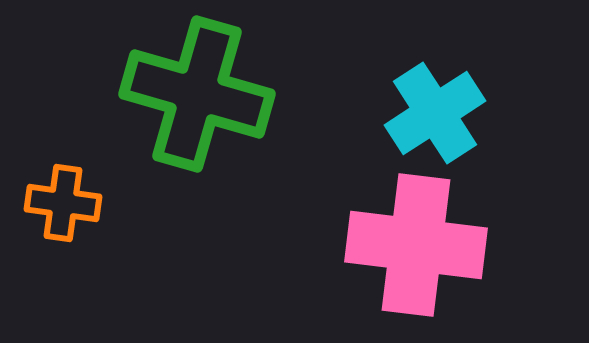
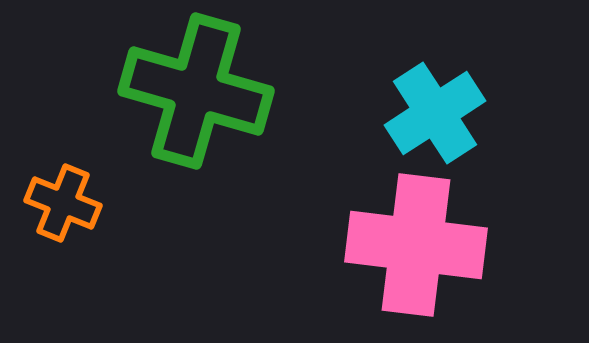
green cross: moved 1 px left, 3 px up
orange cross: rotated 14 degrees clockwise
